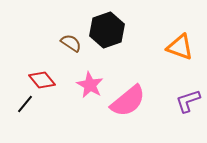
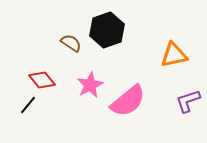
orange triangle: moved 6 px left, 8 px down; rotated 32 degrees counterclockwise
pink star: rotated 16 degrees clockwise
black line: moved 3 px right, 1 px down
